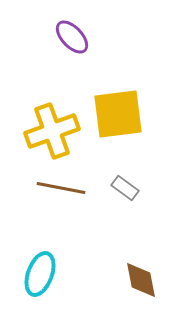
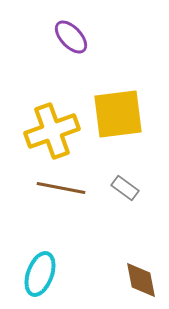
purple ellipse: moved 1 px left
